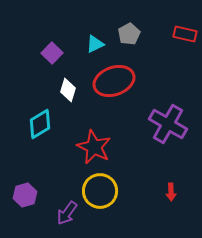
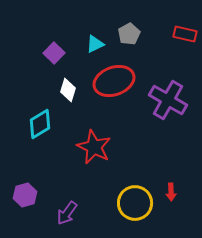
purple square: moved 2 px right
purple cross: moved 24 px up
yellow circle: moved 35 px right, 12 px down
